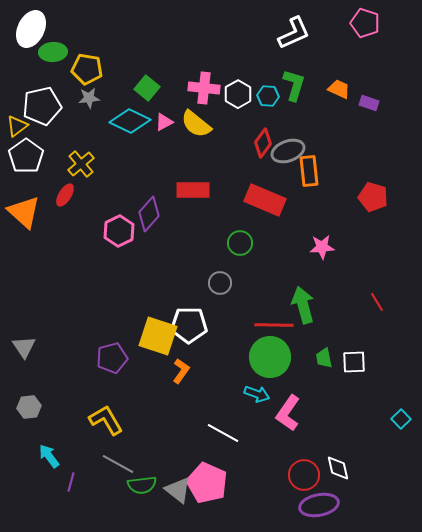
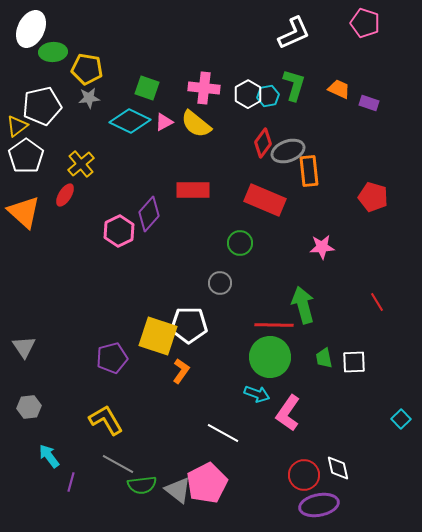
green square at (147, 88): rotated 20 degrees counterclockwise
white hexagon at (238, 94): moved 10 px right
cyan hexagon at (268, 96): rotated 15 degrees counterclockwise
pink pentagon at (207, 483): rotated 21 degrees clockwise
